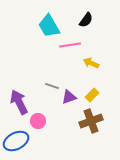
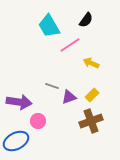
pink line: rotated 25 degrees counterclockwise
purple arrow: rotated 125 degrees clockwise
